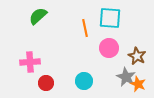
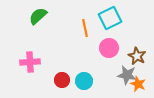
cyan square: rotated 30 degrees counterclockwise
gray star: moved 1 px right, 2 px up; rotated 18 degrees counterclockwise
red circle: moved 16 px right, 3 px up
